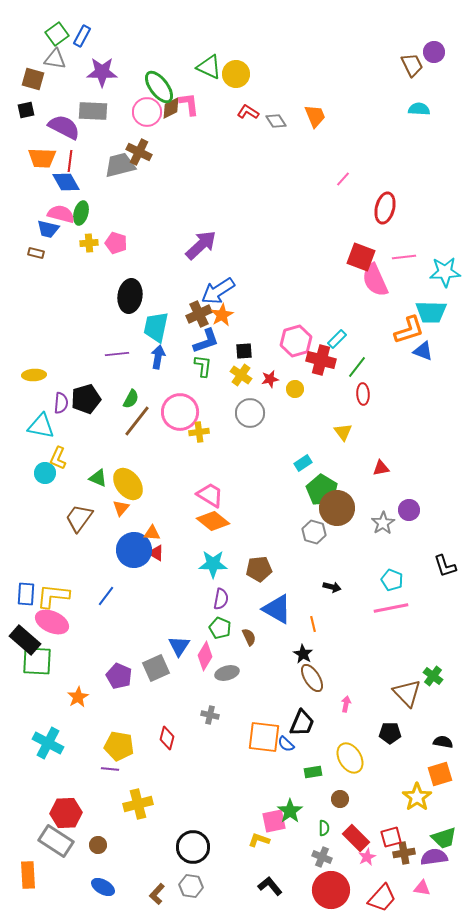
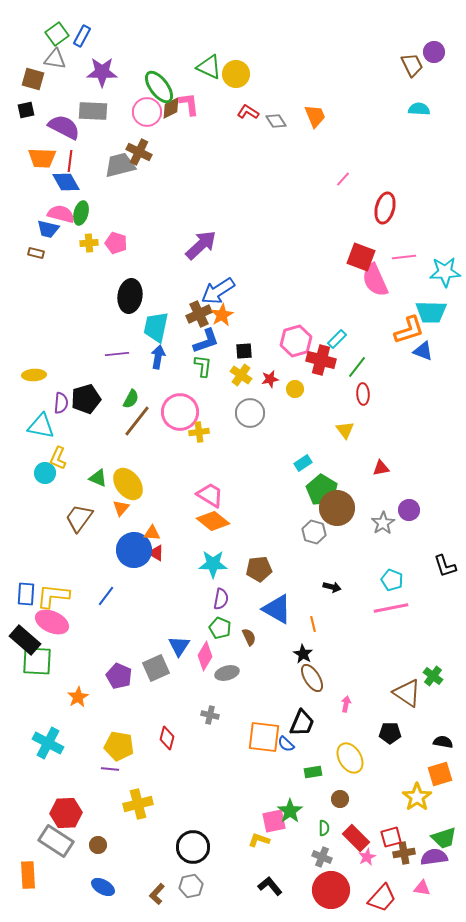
yellow triangle at (343, 432): moved 2 px right, 2 px up
brown triangle at (407, 693): rotated 12 degrees counterclockwise
gray hexagon at (191, 886): rotated 20 degrees counterclockwise
